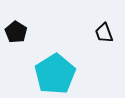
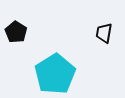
black trapezoid: rotated 30 degrees clockwise
